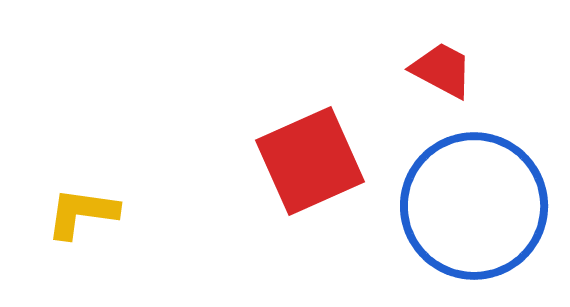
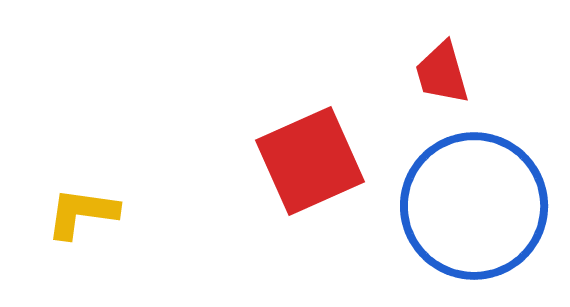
red trapezoid: moved 3 px down; rotated 134 degrees counterclockwise
